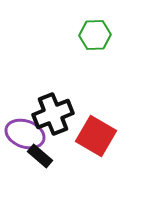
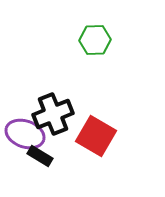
green hexagon: moved 5 px down
black rectangle: rotated 10 degrees counterclockwise
